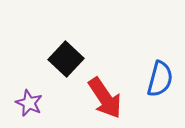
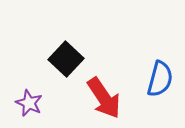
red arrow: moved 1 px left
